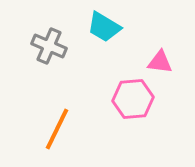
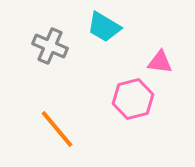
gray cross: moved 1 px right
pink hexagon: rotated 9 degrees counterclockwise
orange line: rotated 66 degrees counterclockwise
